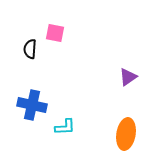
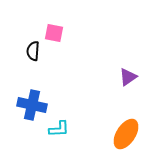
pink square: moved 1 px left
black semicircle: moved 3 px right, 2 px down
cyan L-shape: moved 6 px left, 2 px down
orange ellipse: rotated 24 degrees clockwise
